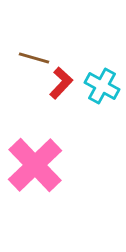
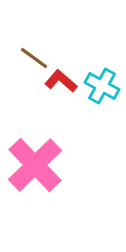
brown line: rotated 20 degrees clockwise
red L-shape: moved 2 px up; rotated 92 degrees counterclockwise
